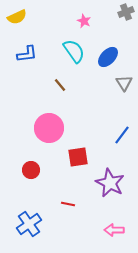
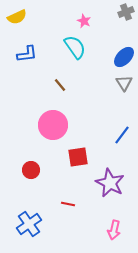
cyan semicircle: moved 1 px right, 4 px up
blue ellipse: moved 16 px right
pink circle: moved 4 px right, 3 px up
pink arrow: rotated 78 degrees counterclockwise
